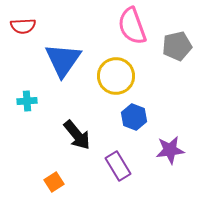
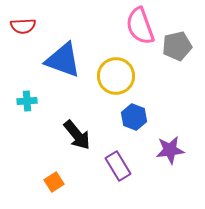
pink semicircle: moved 8 px right
blue triangle: rotated 45 degrees counterclockwise
